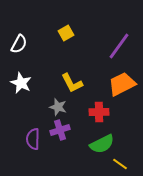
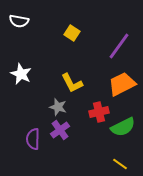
yellow square: moved 6 px right; rotated 28 degrees counterclockwise
white semicircle: moved 23 px up; rotated 72 degrees clockwise
white star: moved 9 px up
red cross: rotated 12 degrees counterclockwise
purple cross: rotated 18 degrees counterclockwise
green semicircle: moved 21 px right, 17 px up
